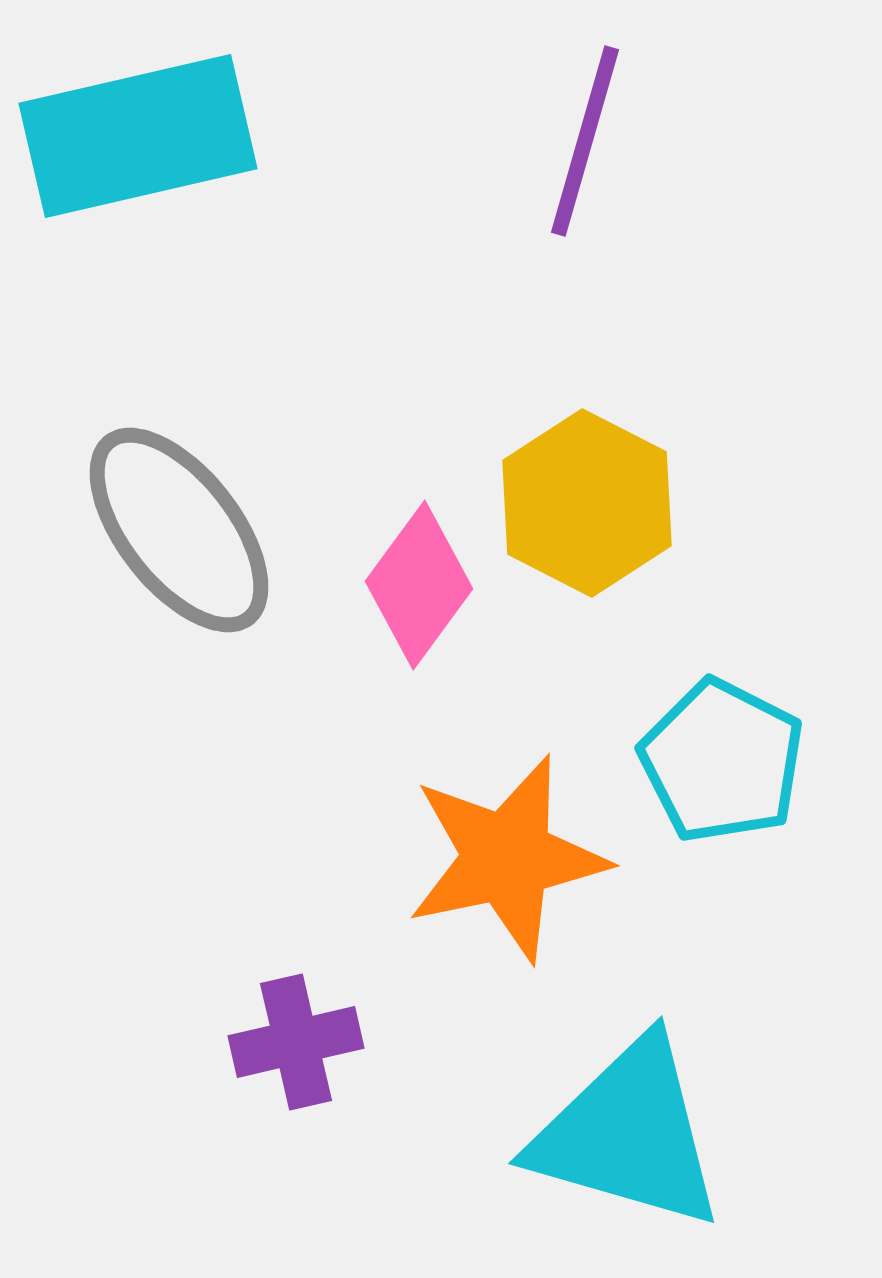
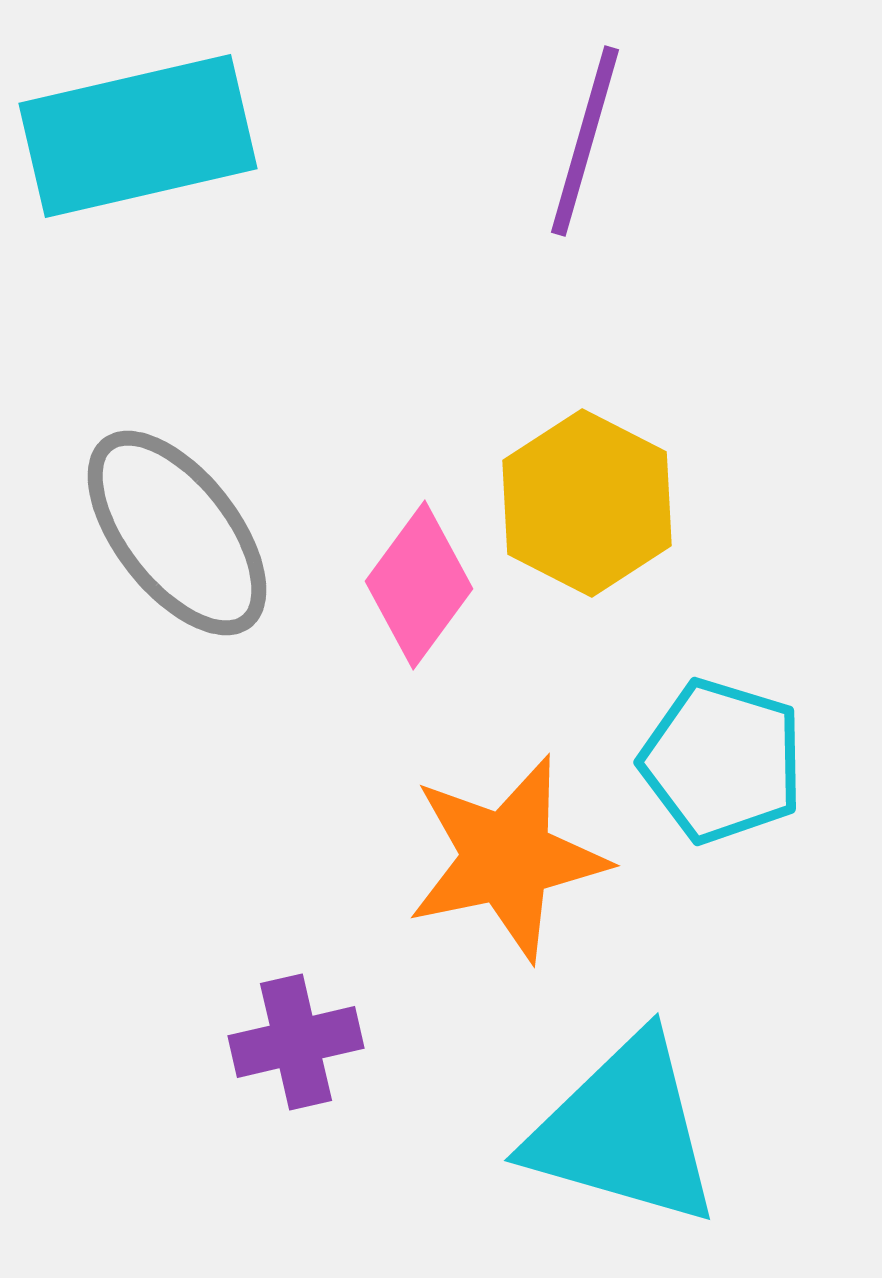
gray ellipse: moved 2 px left, 3 px down
cyan pentagon: rotated 10 degrees counterclockwise
cyan triangle: moved 4 px left, 3 px up
